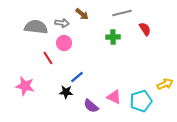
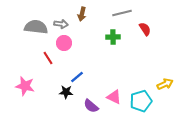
brown arrow: rotated 64 degrees clockwise
gray arrow: moved 1 px left, 1 px down
